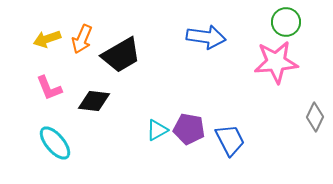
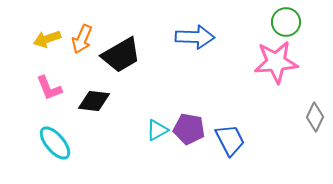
blue arrow: moved 11 px left; rotated 6 degrees counterclockwise
